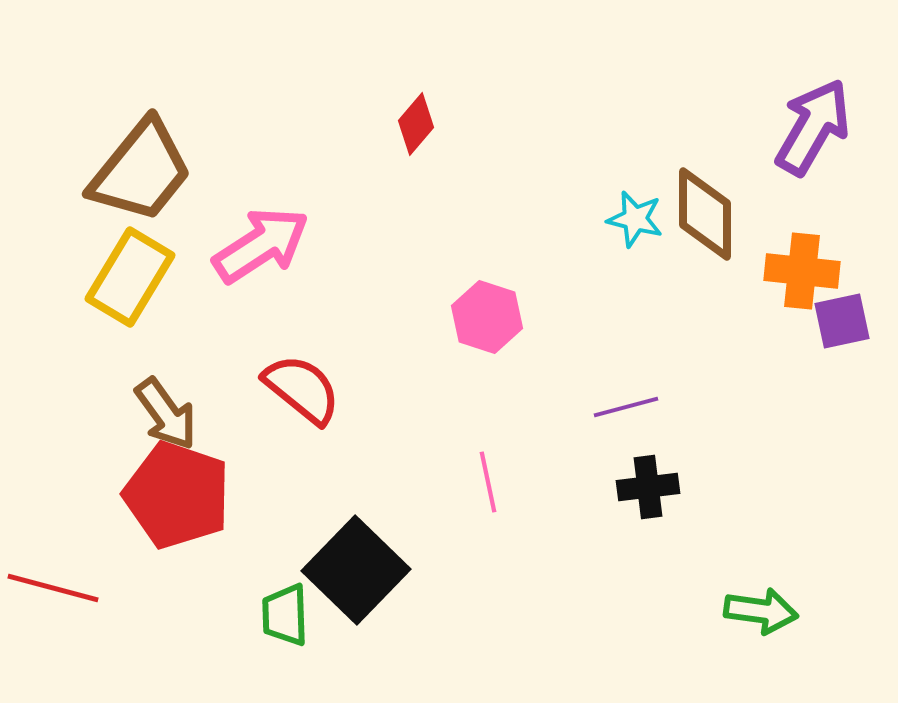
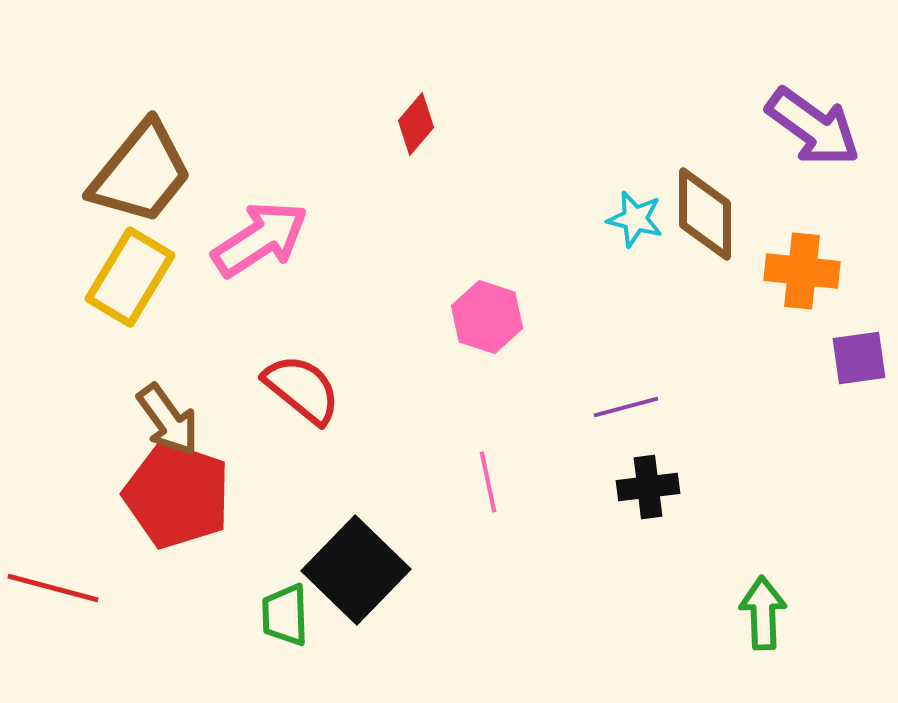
purple arrow: rotated 96 degrees clockwise
brown trapezoid: moved 2 px down
pink arrow: moved 1 px left, 6 px up
purple square: moved 17 px right, 37 px down; rotated 4 degrees clockwise
brown arrow: moved 2 px right, 6 px down
green arrow: moved 2 px right, 2 px down; rotated 100 degrees counterclockwise
